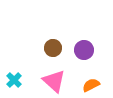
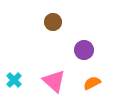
brown circle: moved 26 px up
orange semicircle: moved 1 px right, 2 px up
